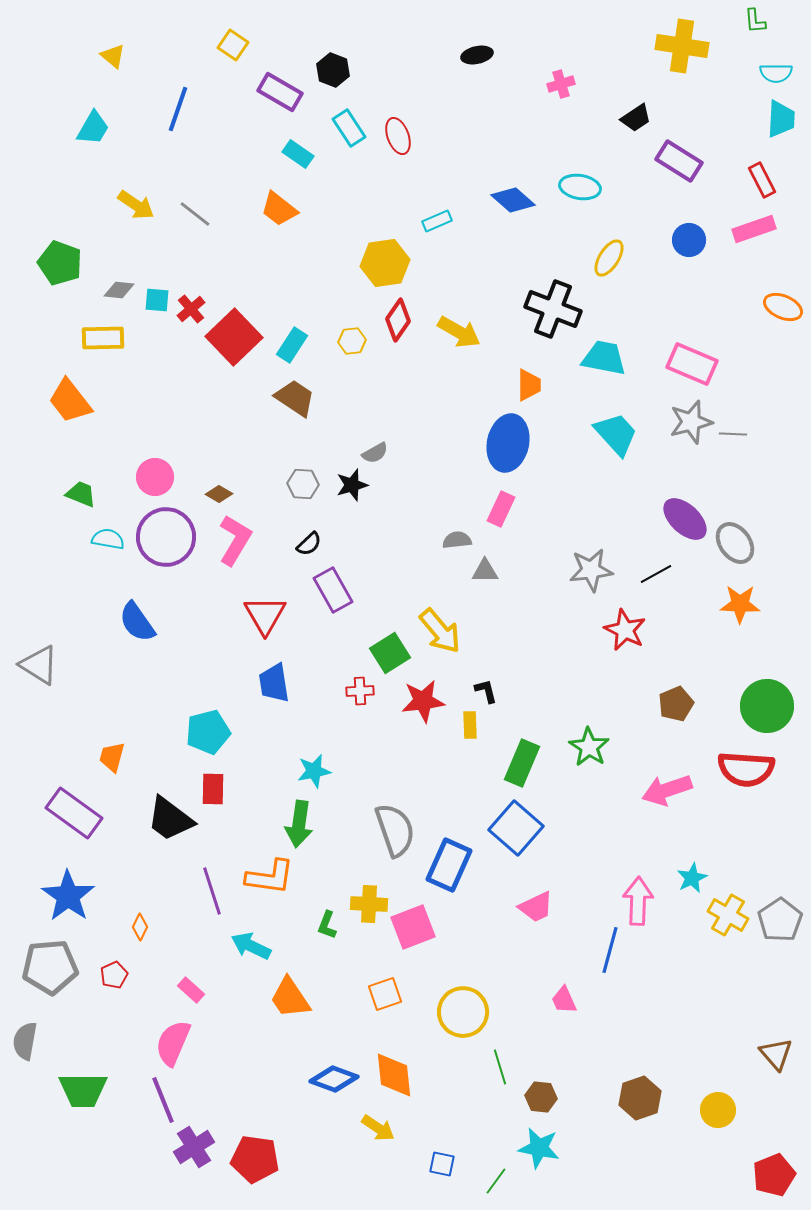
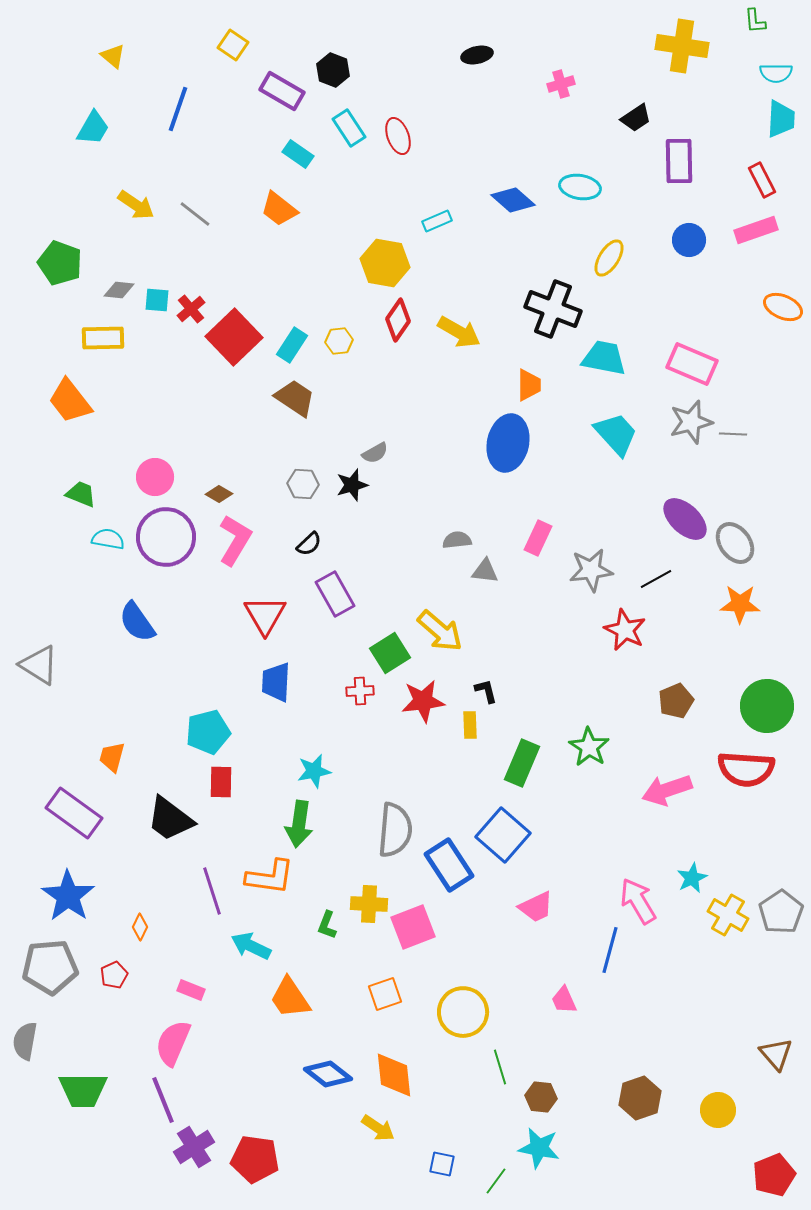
purple rectangle at (280, 92): moved 2 px right, 1 px up
purple rectangle at (679, 161): rotated 57 degrees clockwise
pink rectangle at (754, 229): moved 2 px right, 1 px down
yellow hexagon at (385, 263): rotated 18 degrees clockwise
yellow hexagon at (352, 341): moved 13 px left
pink rectangle at (501, 509): moved 37 px right, 29 px down
gray triangle at (485, 571): rotated 8 degrees clockwise
black line at (656, 574): moved 5 px down
purple rectangle at (333, 590): moved 2 px right, 4 px down
yellow arrow at (440, 631): rotated 9 degrees counterclockwise
blue trapezoid at (274, 683): moved 2 px right, 1 px up; rotated 12 degrees clockwise
brown pentagon at (676, 704): moved 3 px up
red rectangle at (213, 789): moved 8 px right, 7 px up
blue square at (516, 828): moved 13 px left, 7 px down
gray semicircle at (395, 830): rotated 24 degrees clockwise
blue rectangle at (449, 865): rotated 57 degrees counterclockwise
pink arrow at (638, 901): rotated 33 degrees counterclockwise
gray pentagon at (780, 920): moved 1 px right, 8 px up
pink rectangle at (191, 990): rotated 20 degrees counterclockwise
blue diamond at (334, 1079): moved 6 px left, 5 px up; rotated 18 degrees clockwise
